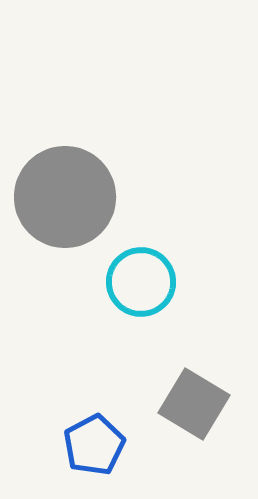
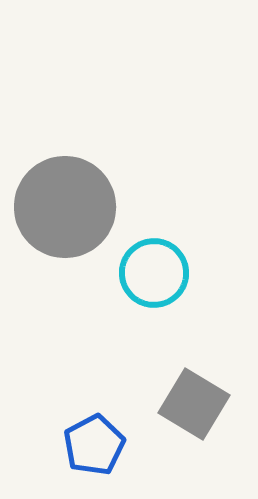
gray circle: moved 10 px down
cyan circle: moved 13 px right, 9 px up
